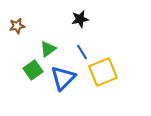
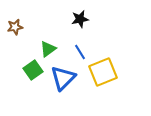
brown star: moved 2 px left, 1 px down
blue line: moved 2 px left
